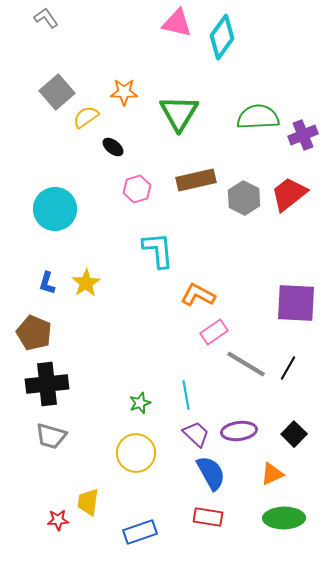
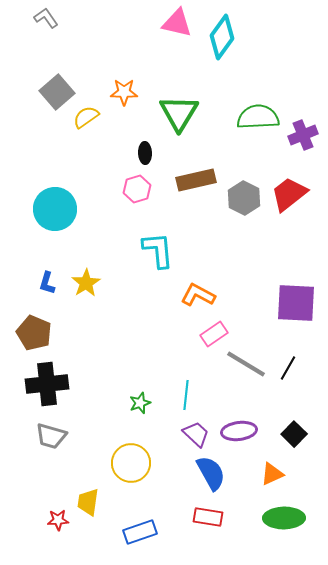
black ellipse: moved 32 px right, 6 px down; rotated 50 degrees clockwise
pink rectangle: moved 2 px down
cyan line: rotated 16 degrees clockwise
yellow circle: moved 5 px left, 10 px down
